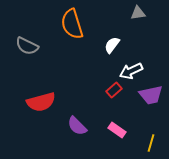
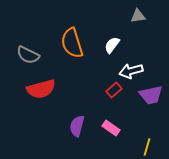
gray triangle: moved 3 px down
orange semicircle: moved 19 px down
gray semicircle: moved 1 px right, 9 px down
white arrow: rotated 10 degrees clockwise
red semicircle: moved 13 px up
purple semicircle: rotated 60 degrees clockwise
pink rectangle: moved 6 px left, 2 px up
yellow line: moved 4 px left, 4 px down
